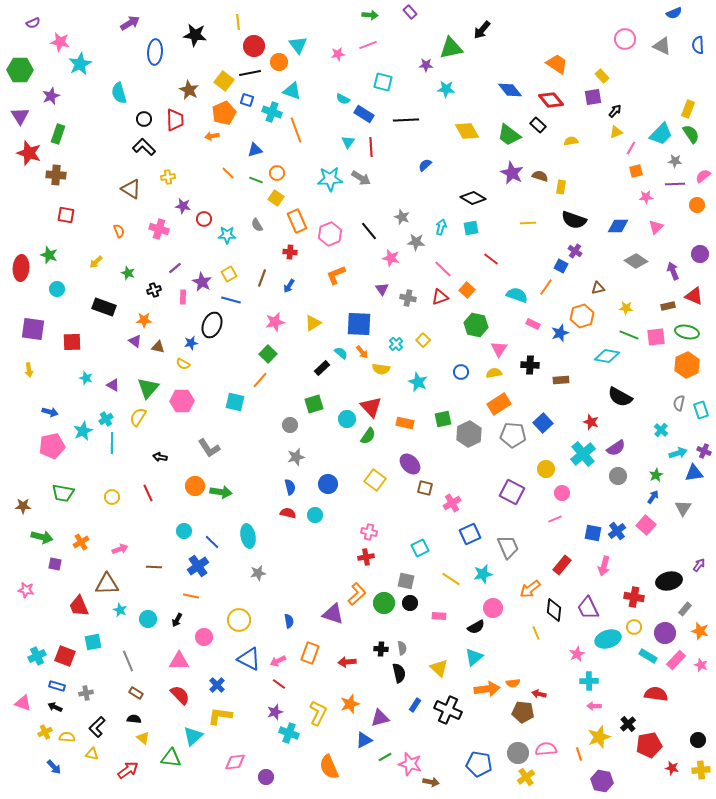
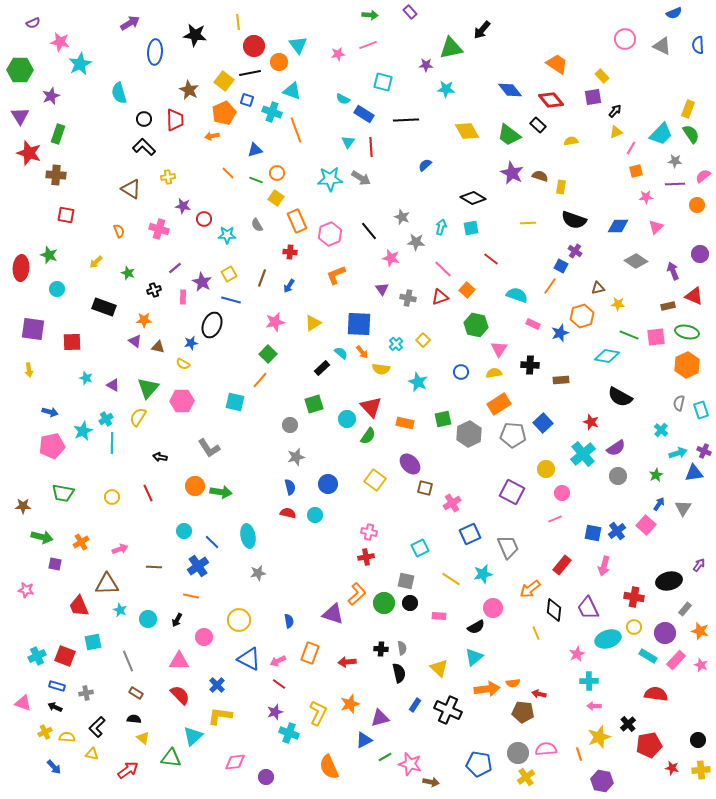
orange line at (546, 287): moved 4 px right, 1 px up
yellow star at (626, 308): moved 8 px left, 4 px up
blue arrow at (653, 497): moved 6 px right, 7 px down
